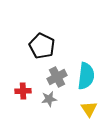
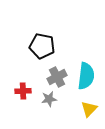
black pentagon: rotated 15 degrees counterclockwise
yellow triangle: rotated 18 degrees clockwise
